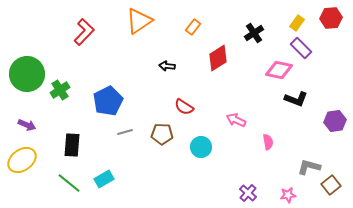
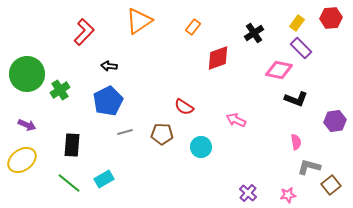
red diamond: rotated 12 degrees clockwise
black arrow: moved 58 px left
pink semicircle: moved 28 px right
